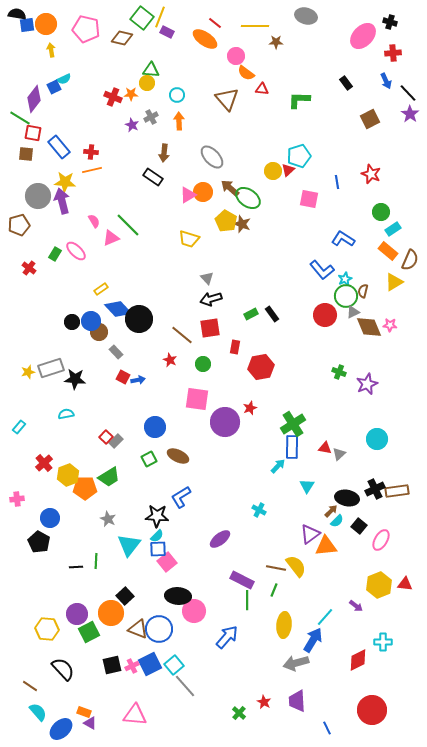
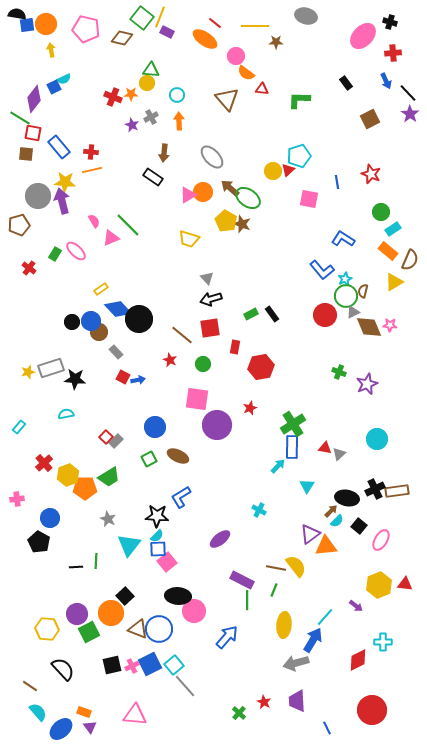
purple circle at (225, 422): moved 8 px left, 3 px down
purple triangle at (90, 723): moved 4 px down; rotated 24 degrees clockwise
